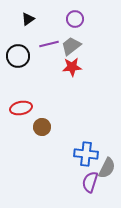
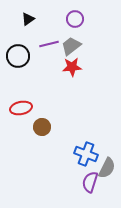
blue cross: rotated 15 degrees clockwise
